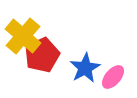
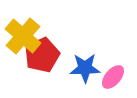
blue star: rotated 28 degrees clockwise
